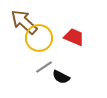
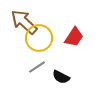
red trapezoid: rotated 100 degrees clockwise
gray line: moved 7 px left
